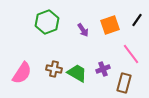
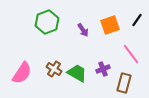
brown cross: rotated 21 degrees clockwise
